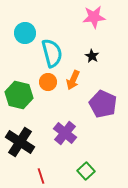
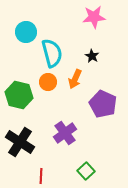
cyan circle: moved 1 px right, 1 px up
orange arrow: moved 2 px right, 1 px up
purple cross: rotated 15 degrees clockwise
red line: rotated 21 degrees clockwise
